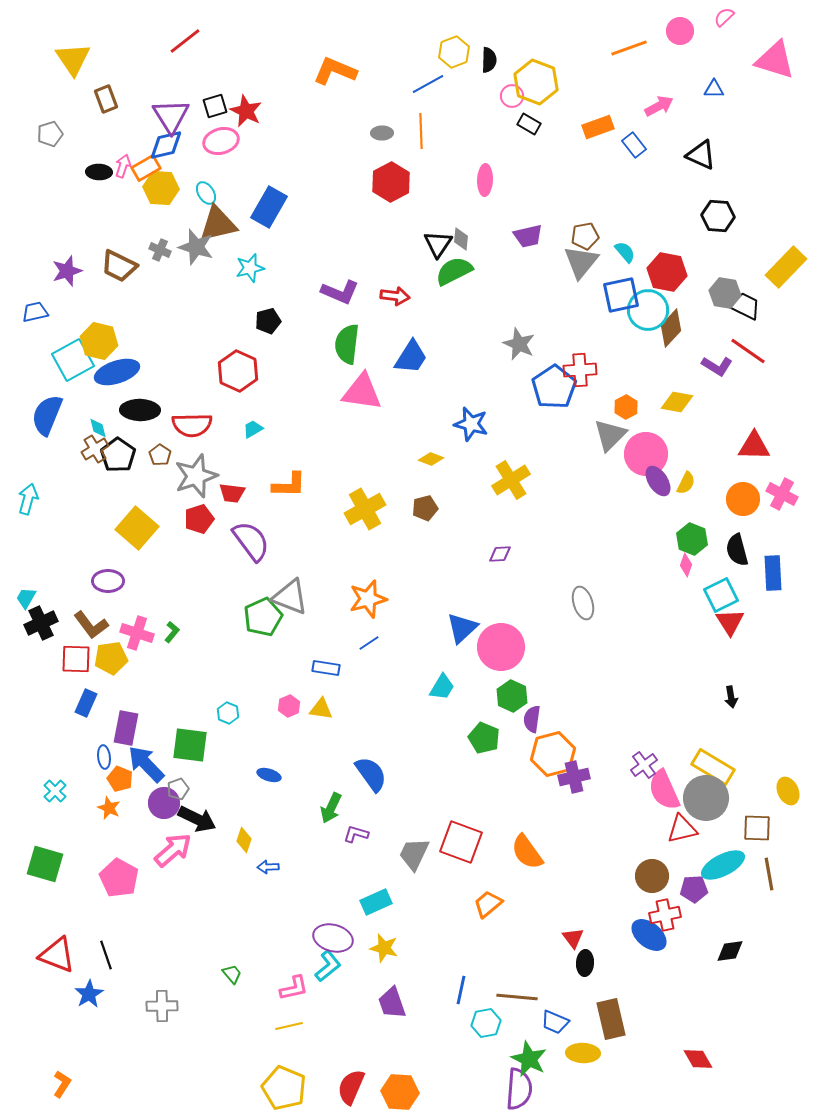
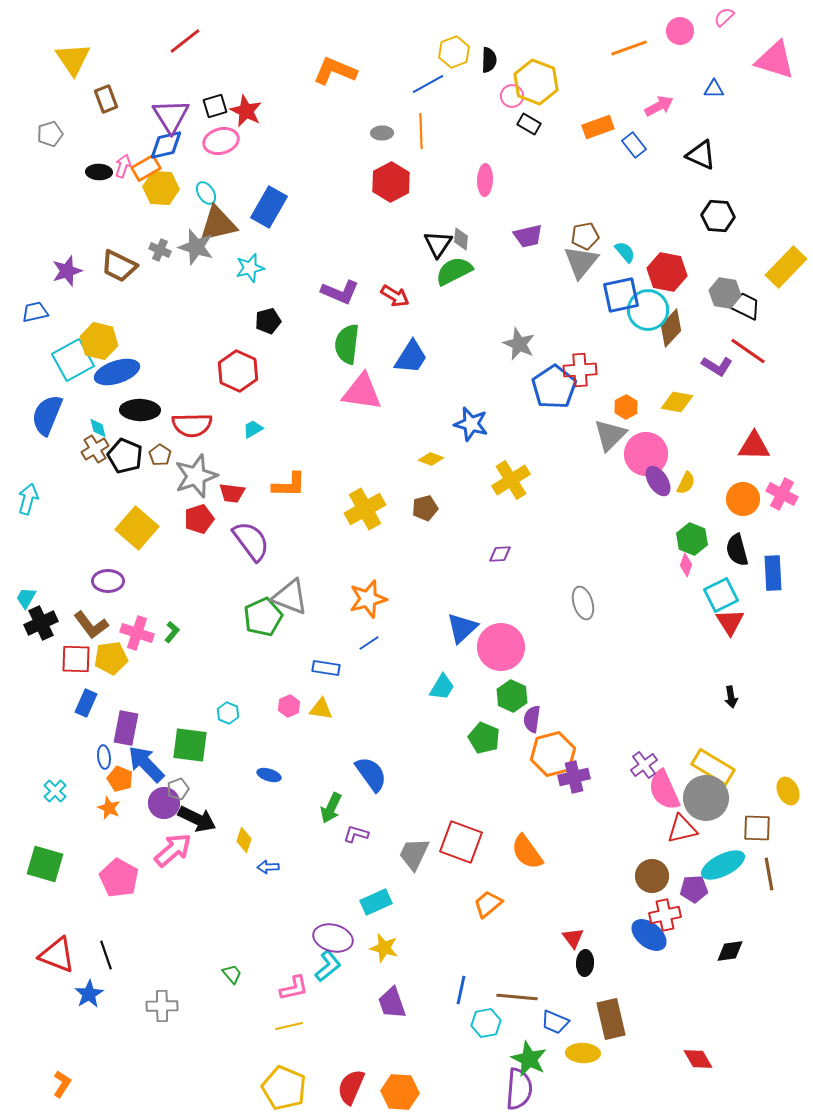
red arrow at (395, 296): rotated 24 degrees clockwise
black pentagon at (118, 455): moved 7 px right, 1 px down; rotated 12 degrees counterclockwise
